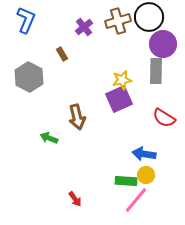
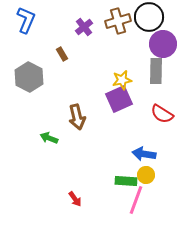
red semicircle: moved 2 px left, 4 px up
pink line: rotated 20 degrees counterclockwise
